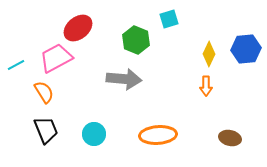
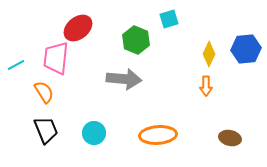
pink trapezoid: rotated 56 degrees counterclockwise
cyan circle: moved 1 px up
